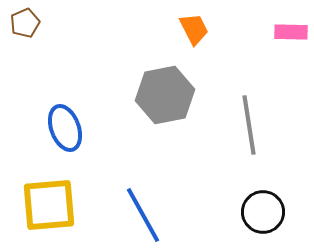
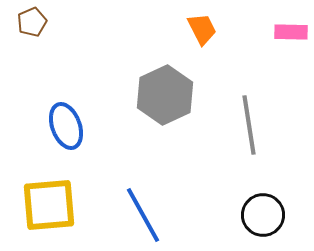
brown pentagon: moved 7 px right, 1 px up
orange trapezoid: moved 8 px right
gray hexagon: rotated 14 degrees counterclockwise
blue ellipse: moved 1 px right, 2 px up
black circle: moved 3 px down
